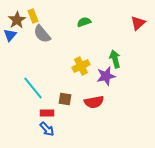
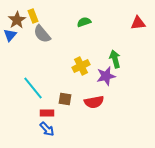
red triangle: rotated 35 degrees clockwise
